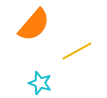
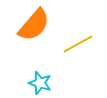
yellow line: moved 1 px right, 7 px up
